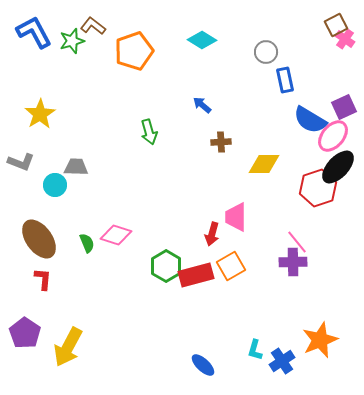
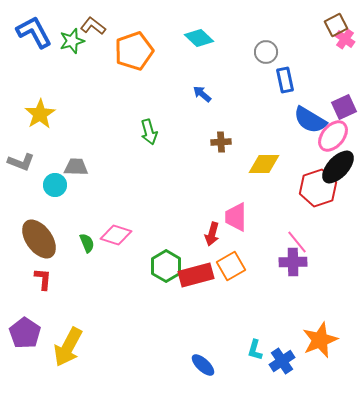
cyan diamond: moved 3 px left, 2 px up; rotated 12 degrees clockwise
blue arrow: moved 11 px up
